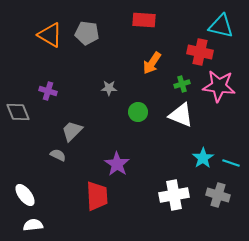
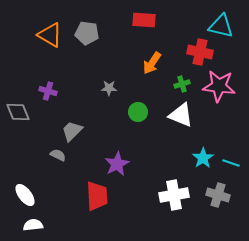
purple star: rotated 10 degrees clockwise
